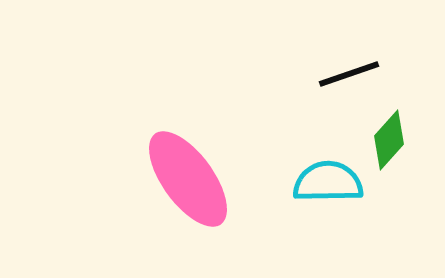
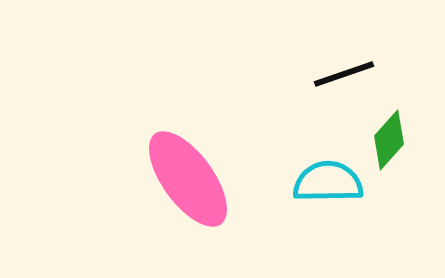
black line: moved 5 px left
